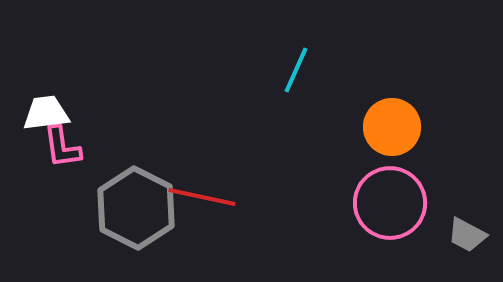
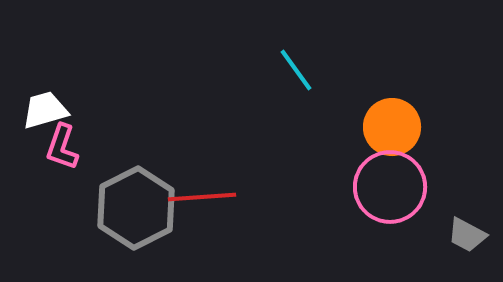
cyan line: rotated 60 degrees counterclockwise
white trapezoid: moved 1 px left, 3 px up; rotated 9 degrees counterclockwise
pink L-shape: rotated 27 degrees clockwise
red line: rotated 16 degrees counterclockwise
pink circle: moved 16 px up
gray hexagon: rotated 6 degrees clockwise
